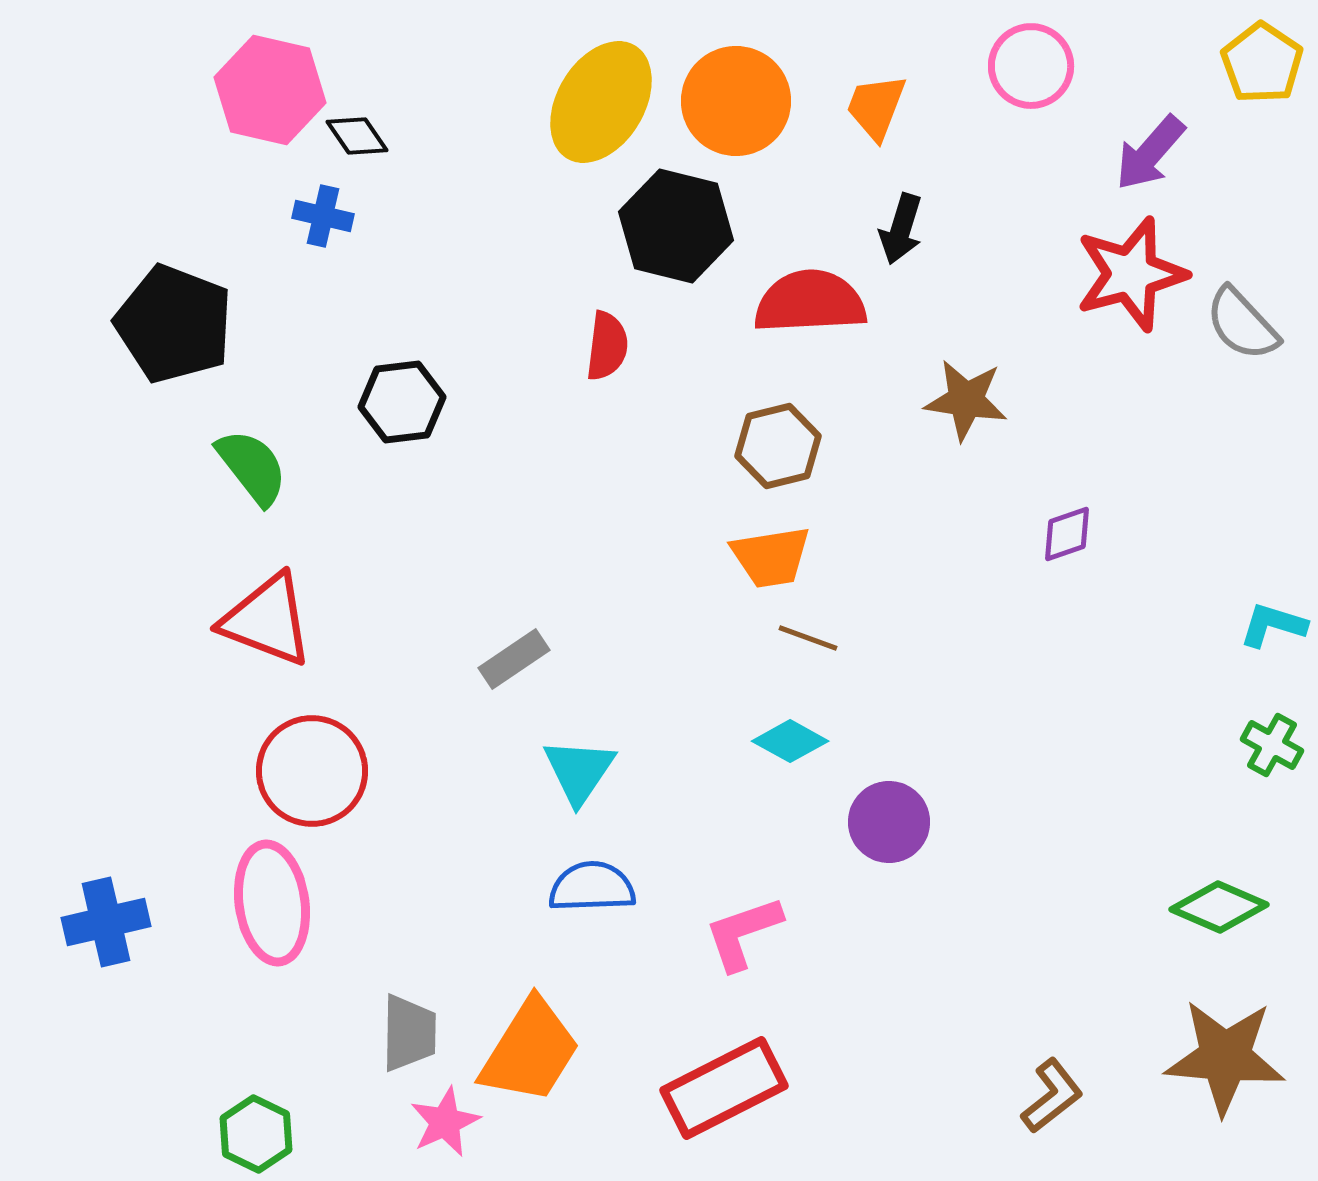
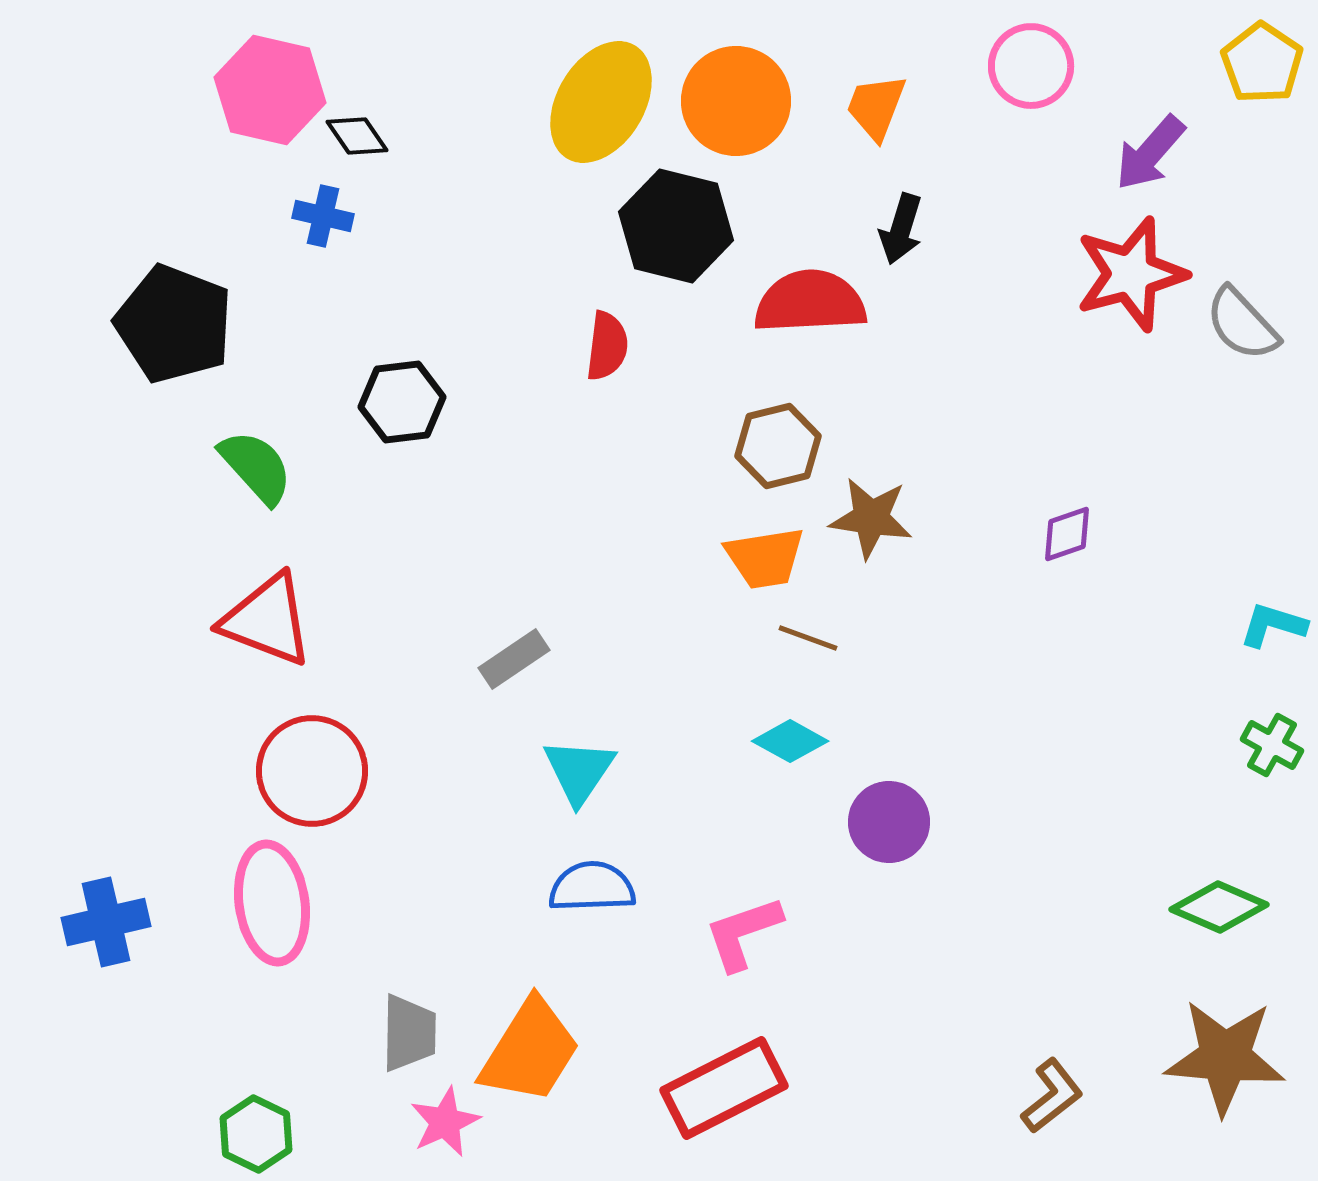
brown star at (966, 400): moved 95 px left, 118 px down
green semicircle at (252, 467): moved 4 px right; rotated 4 degrees counterclockwise
orange trapezoid at (771, 557): moved 6 px left, 1 px down
